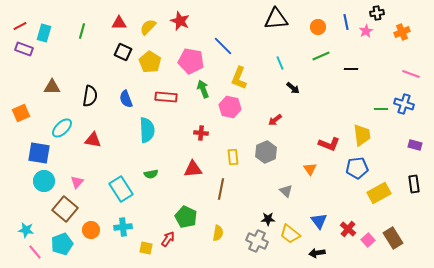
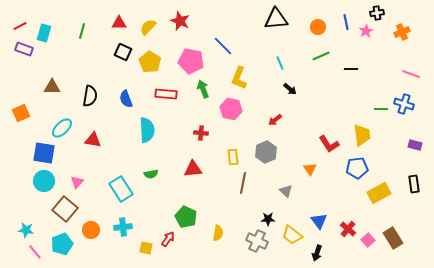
black arrow at (293, 88): moved 3 px left, 1 px down
red rectangle at (166, 97): moved 3 px up
pink hexagon at (230, 107): moved 1 px right, 2 px down
red L-shape at (329, 144): rotated 35 degrees clockwise
blue square at (39, 153): moved 5 px right
brown line at (221, 189): moved 22 px right, 6 px up
yellow trapezoid at (290, 234): moved 2 px right, 1 px down
black arrow at (317, 253): rotated 63 degrees counterclockwise
